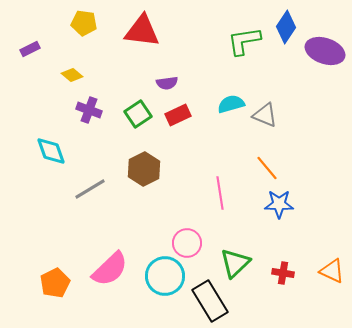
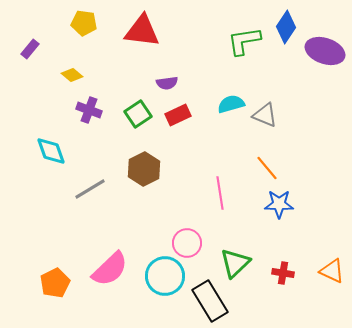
purple rectangle: rotated 24 degrees counterclockwise
